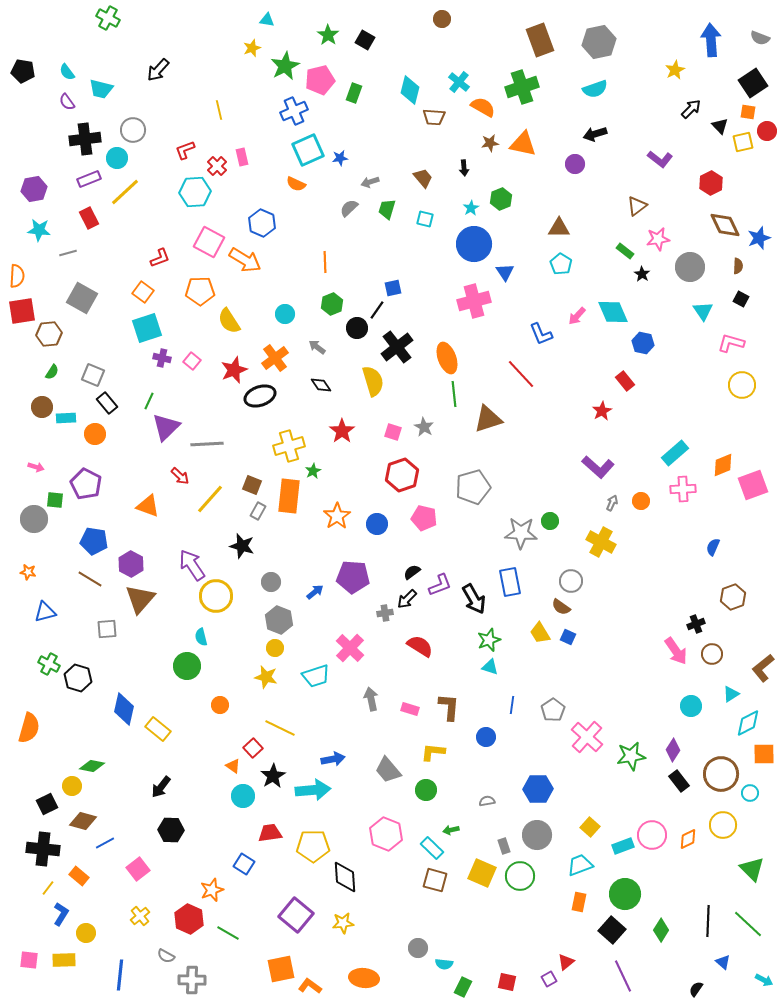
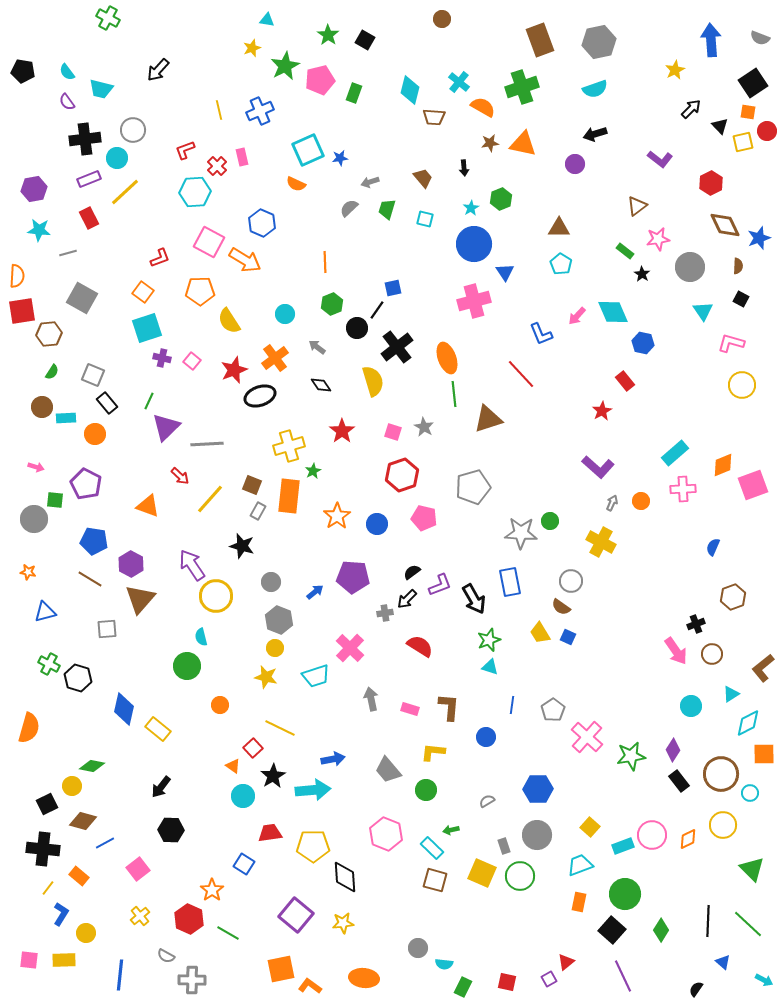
blue cross at (294, 111): moved 34 px left
gray semicircle at (487, 801): rotated 21 degrees counterclockwise
orange star at (212, 890): rotated 15 degrees counterclockwise
